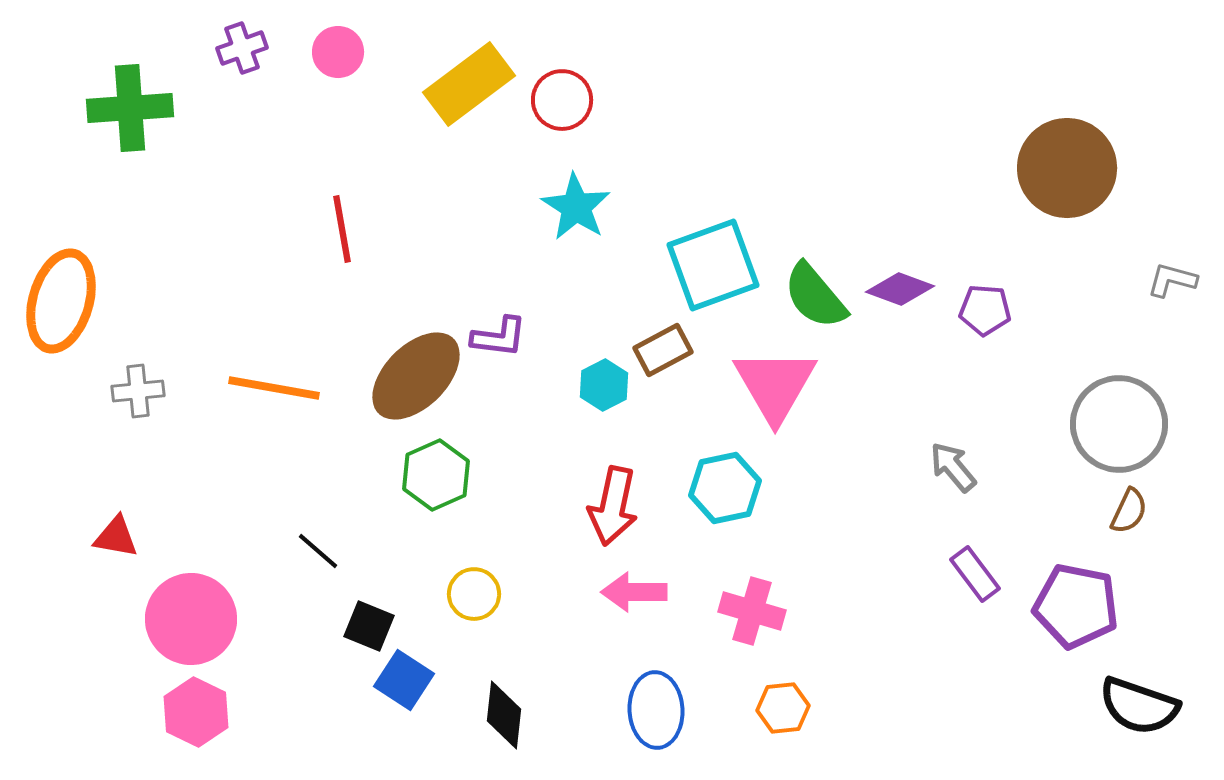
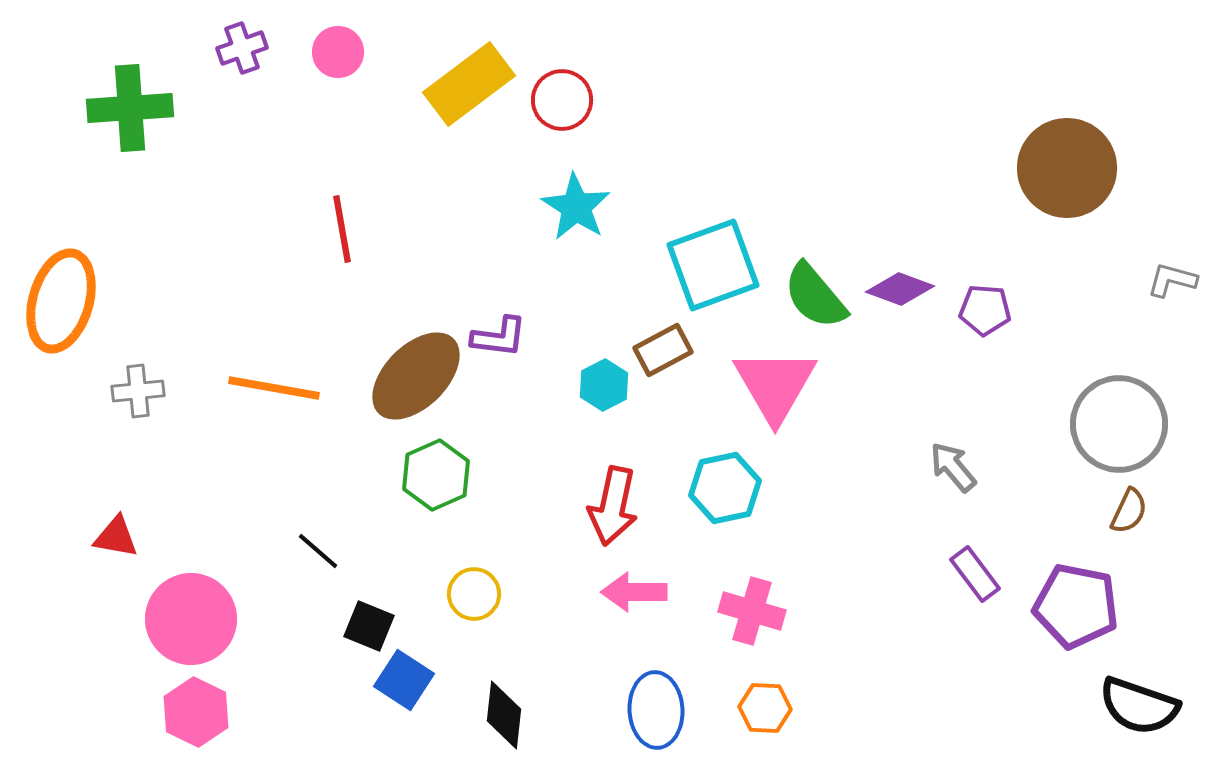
orange hexagon at (783, 708): moved 18 px left; rotated 9 degrees clockwise
